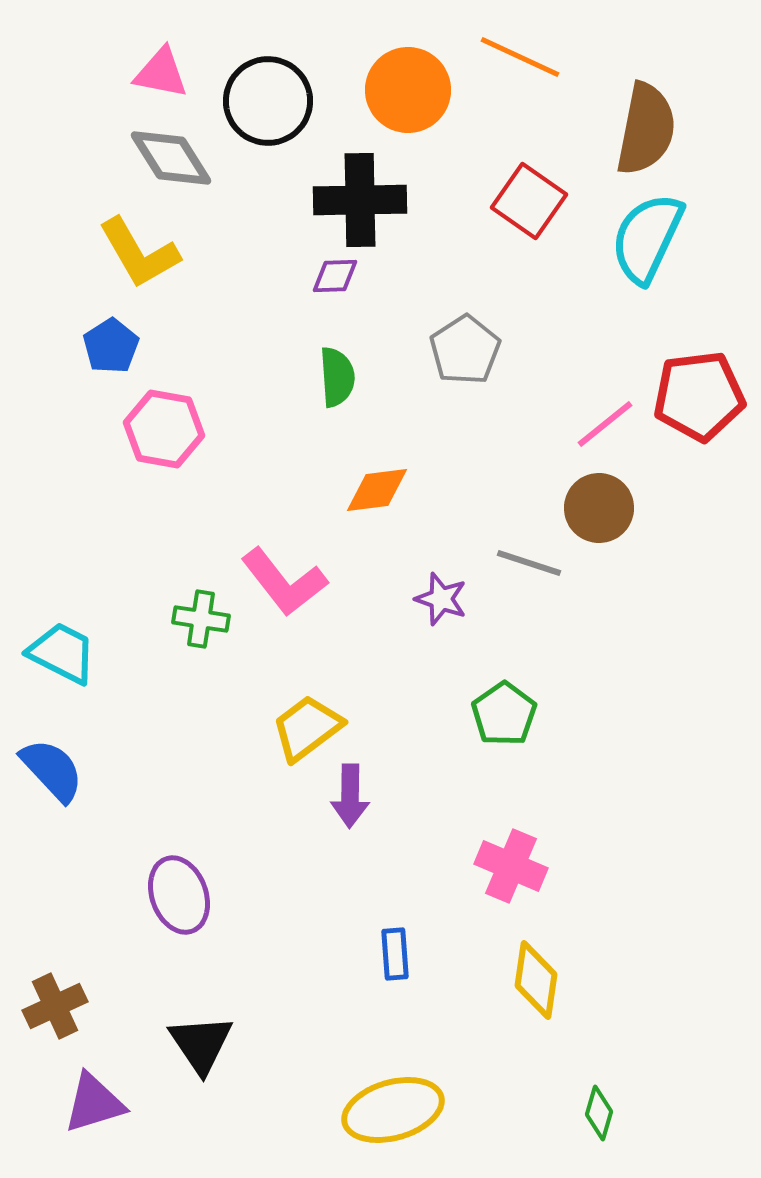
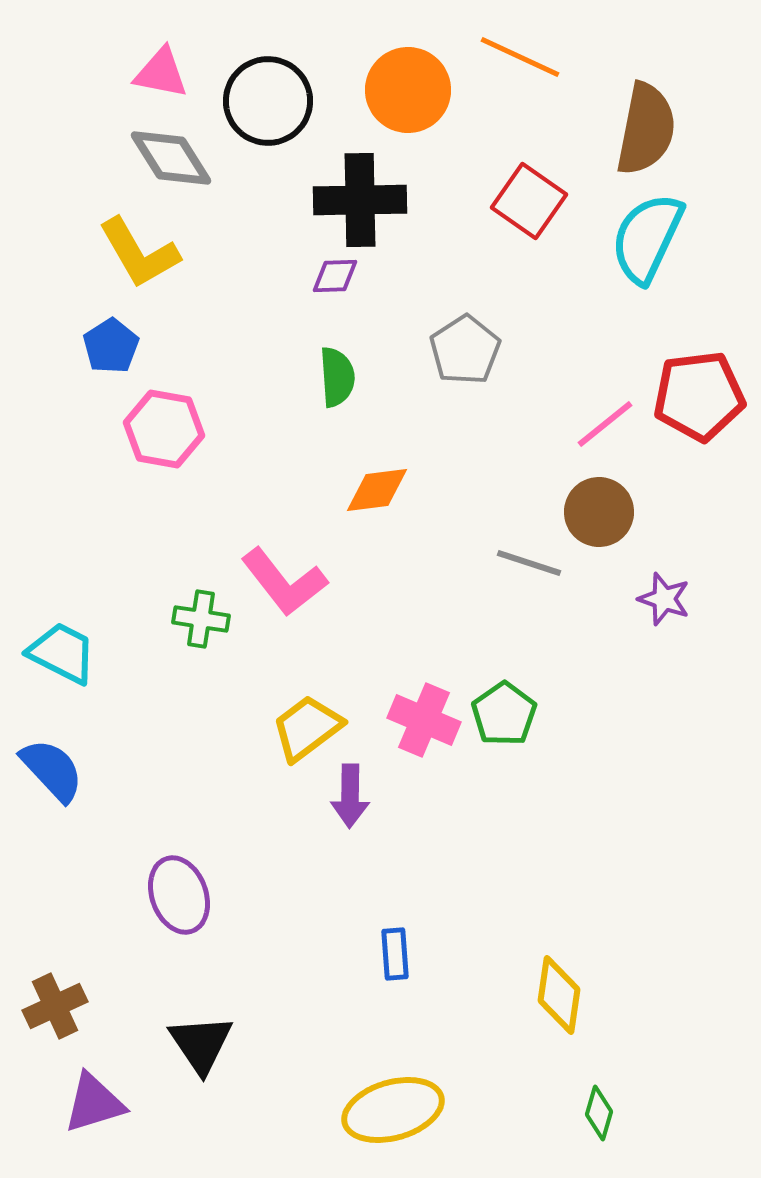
brown circle: moved 4 px down
purple star: moved 223 px right
pink cross: moved 87 px left, 146 px up
yellow diamond: moved 23 px right, 15 px down
